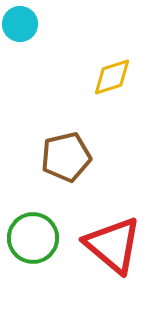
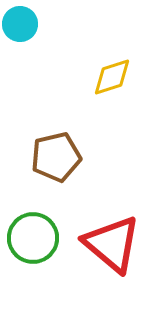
brown pentagon: moved 10 px left
red triangle: moved 1 px left, 1 px up
